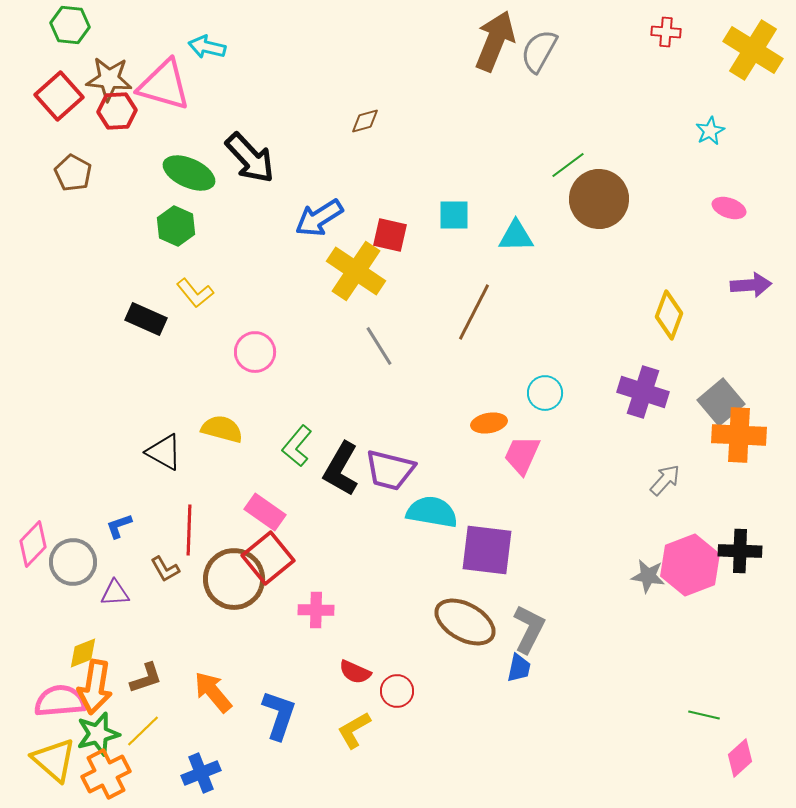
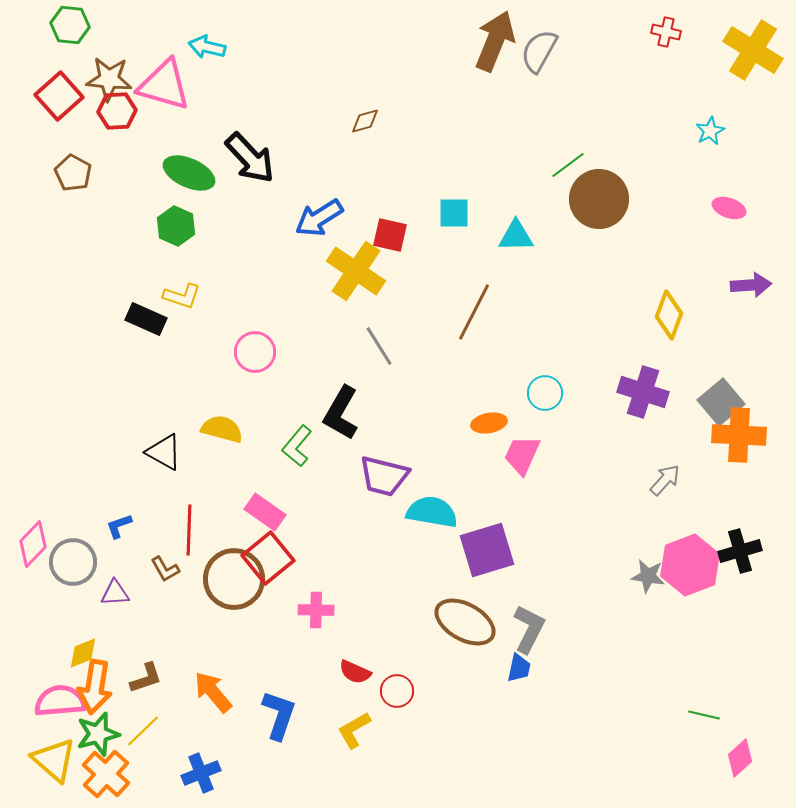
red cross at (666, 32): rotated 8 degrees clockwise
cyan square at (454, 215): moved 2 px up
yellow L-shape at (195, 293): moved 13 px left, 3 px down; rotated 33 degrees counterclockwise
black L-shape at (341, 469): moved 56 px up
purple trapezoid at (390, 470): moved 6 px left, 6 px down
purple square at (487, 550): rotated 24 degrees counterclockwise
black cross at (740, 551): rotated 18 degrees counterclockwise
orange cross at (106, 774): rotated 21 degrees counterclockwise
